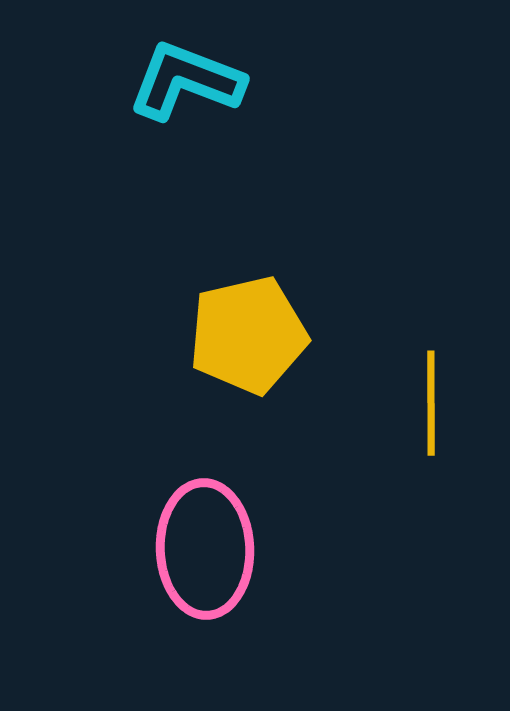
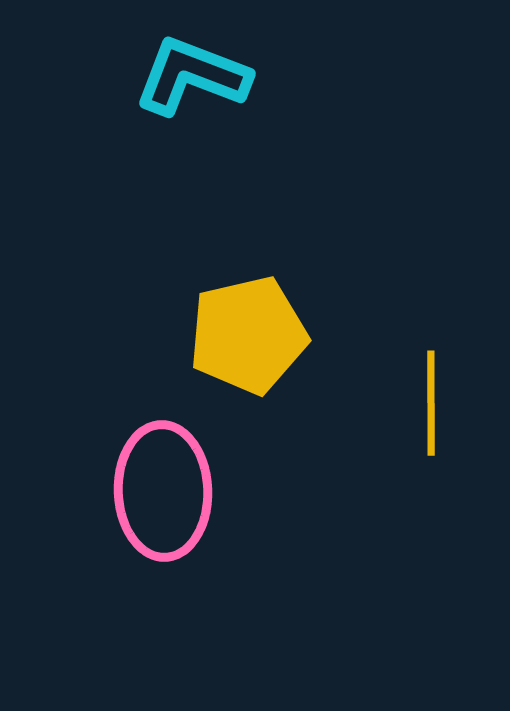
cyan L-shape: moved 6 px right, 5 px up
pink ellipse: moved 42 px left, 58 px up
